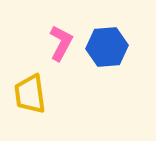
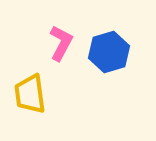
blue hexagon: moved 2 px right, 5 px down; rotated 12 degrees counterclockwise
